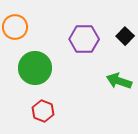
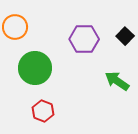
green arrow: moved 2 px left; rotated 15 degrees clockwise
